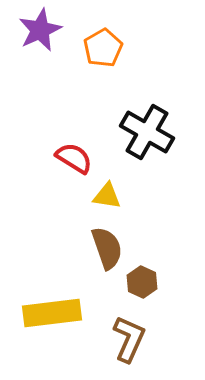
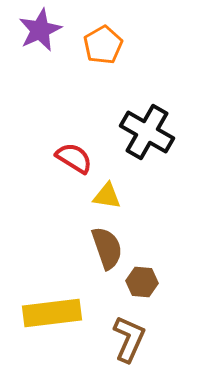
orange pentagon: moved 3 px up
brown hexagon: rotated 20 degrees counterclockwise
